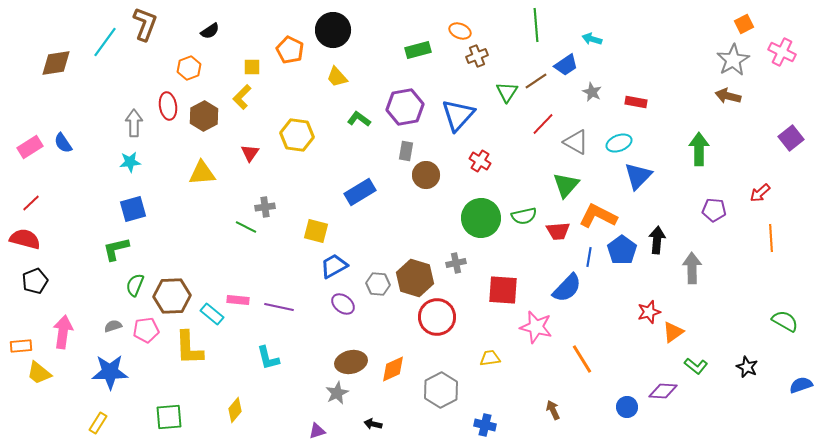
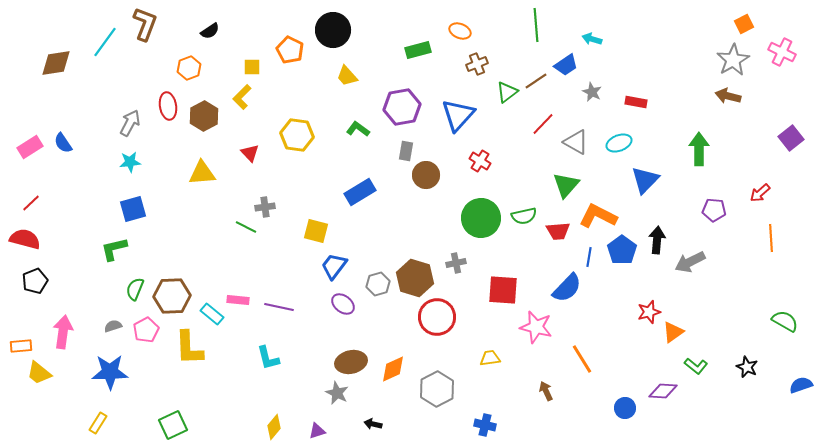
brown cross at (477, 56): moved 8 px down
yellow trapezoid at (337, 77): moved 10 px right, 1 px up
green triangle at (507, 92): rotated 20 degrees clockwise
purple hexagon at (405, 107): moved 3 px left
green L-shape at (359, 119): moved 1 px left, 10 px down
gray arrow at (134, 123): moved 4 px left; rotated 28 degrees clockwise
red triangle at (250, 153): rotated 18 degrees counterclockwise
blue triangle at (638, 176): moved 7 px right, 4 px down
green L-shape at (116, 249): moved 2 px left
blue trapezoid at (334, 266): rotated 24 degrees counterclockwise
gray arrow at (692, 268): moved 2 px left, 6 px up; rotated 116 degrees counterclockwise
gray hexagon at (378, 284): rotated 20 degrees counterclockwise
green semicircle at (135, 285): moved 4 px down
pink pentagon at (146, 330): rotated 20 degrees counterclockwise
gray hexagon at (441, 390): moved 4 px left, 1 px up
gray star at (337, 393): rotated 20 degrees counterclockwise
blue circle at (627, 407): moved 2 px left, 1 px down
yellow diamond at (235, 410): moved 39 px right, 17 px down
brown arrow at (553, 410): moved 7 px left, 19 px up
green square at (169, 417): moved 4 px right, 8 px down; rotated 20 degrees counterclockwise
